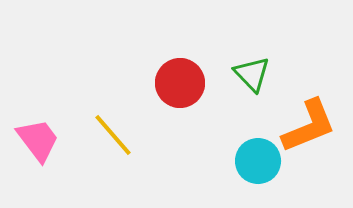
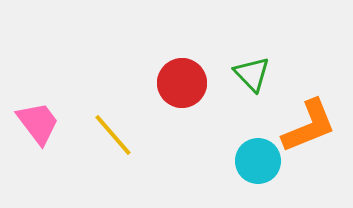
red circle: moved 2 px right
pink trapezoid: moved 17 px up
